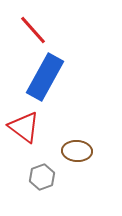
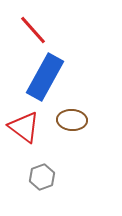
brown ellipse: moved 5 px left, 31 px up
